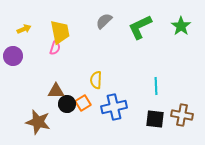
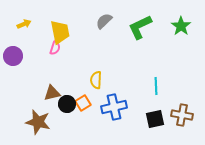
yellow arrow: moved 5 px up
brown triangle: moved 4 px left, 2 px down; rotated 12 degrees counterclockwise
black square: rotated 18 degrees counterclockwise
